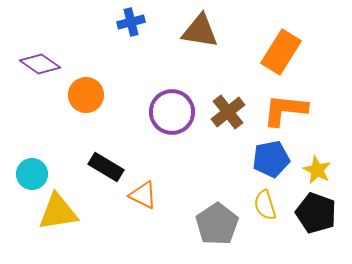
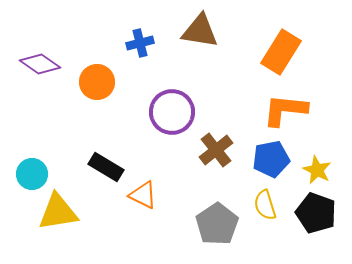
blue cross: moved 9 px right, 21 px down
orange circle: moved 11 px right, 13 px up
brown cross: moved 12 px left, 38 px down
